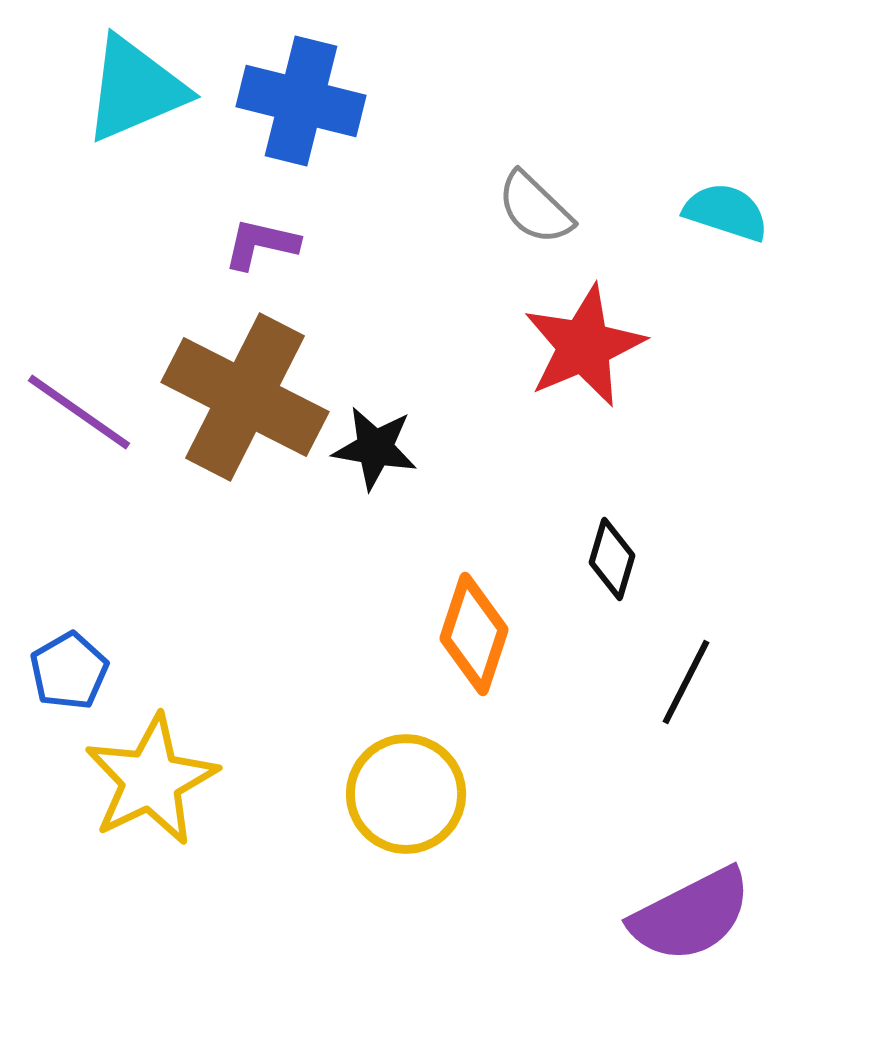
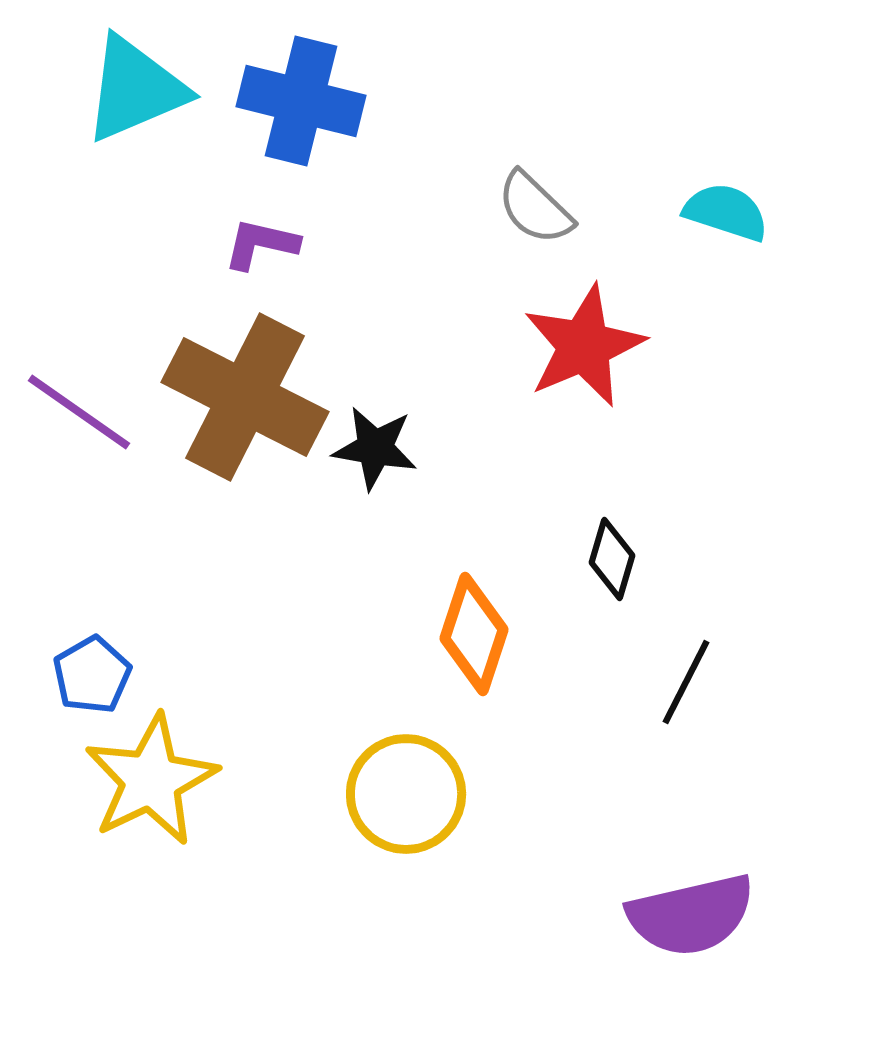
blue pentagon: moved 23 px right, 4 px down
purple semicircle: rotated 14 degrees clockwise
